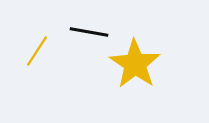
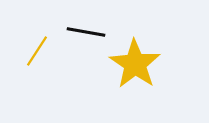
black line: moved 3 px left
